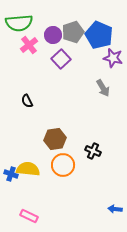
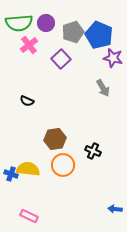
purple circle: moved 7 px left, 12 px up
black semicircle: rotated 40 degrees counterclockwise
